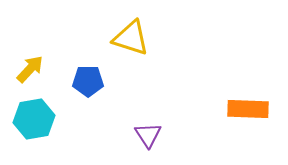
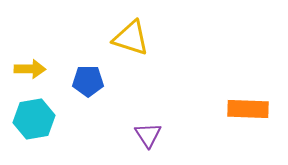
yellow arrow: rotated 48 degrees clockwise
